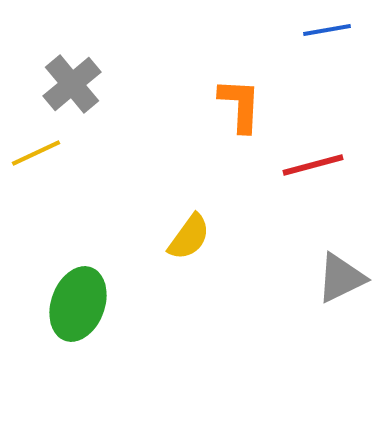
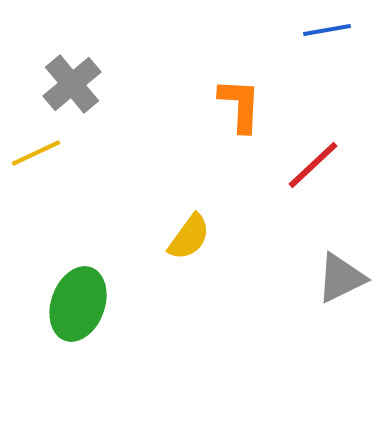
red line: rotated 28 degrees counterclockwise
